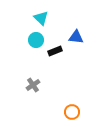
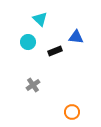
cyan triangle: moved 1 px left, 1 px down
cyan circle: moved 8 px left, 2 px down
